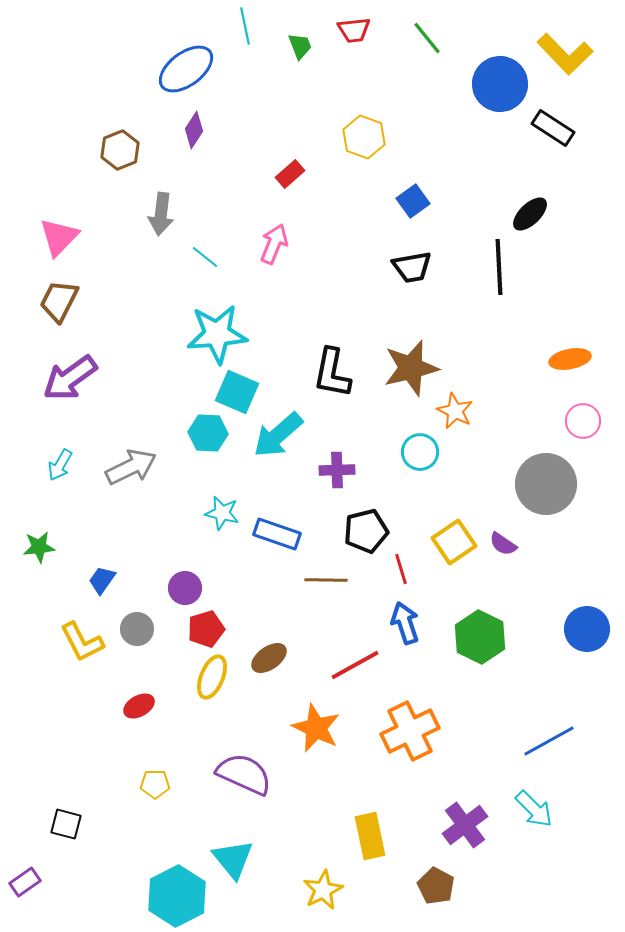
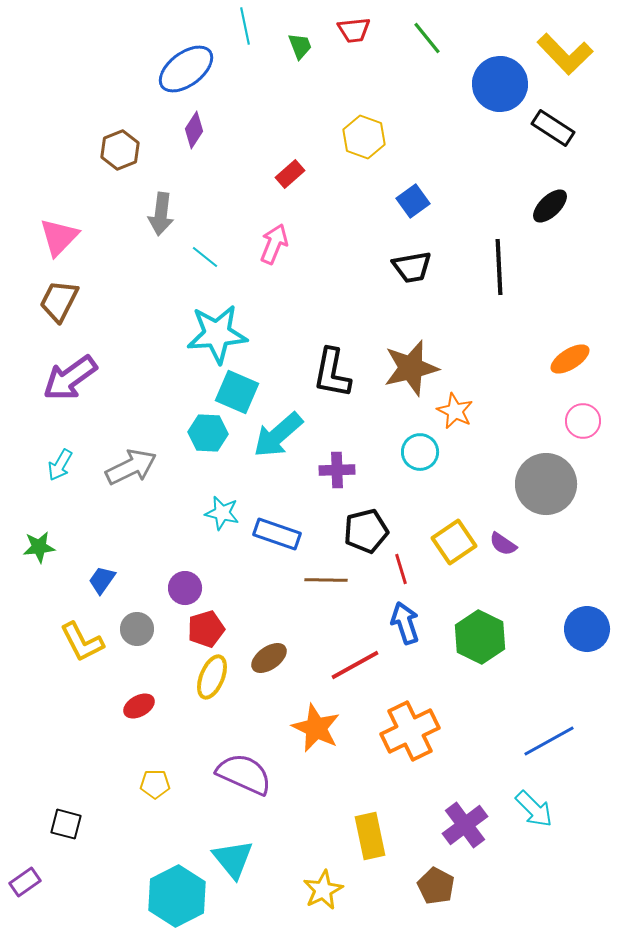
black ellipse at (530, 214): moved 20 px right, 8 px up
orange ellipse at (570, 359): rotated 21 degrees counterclockwise
